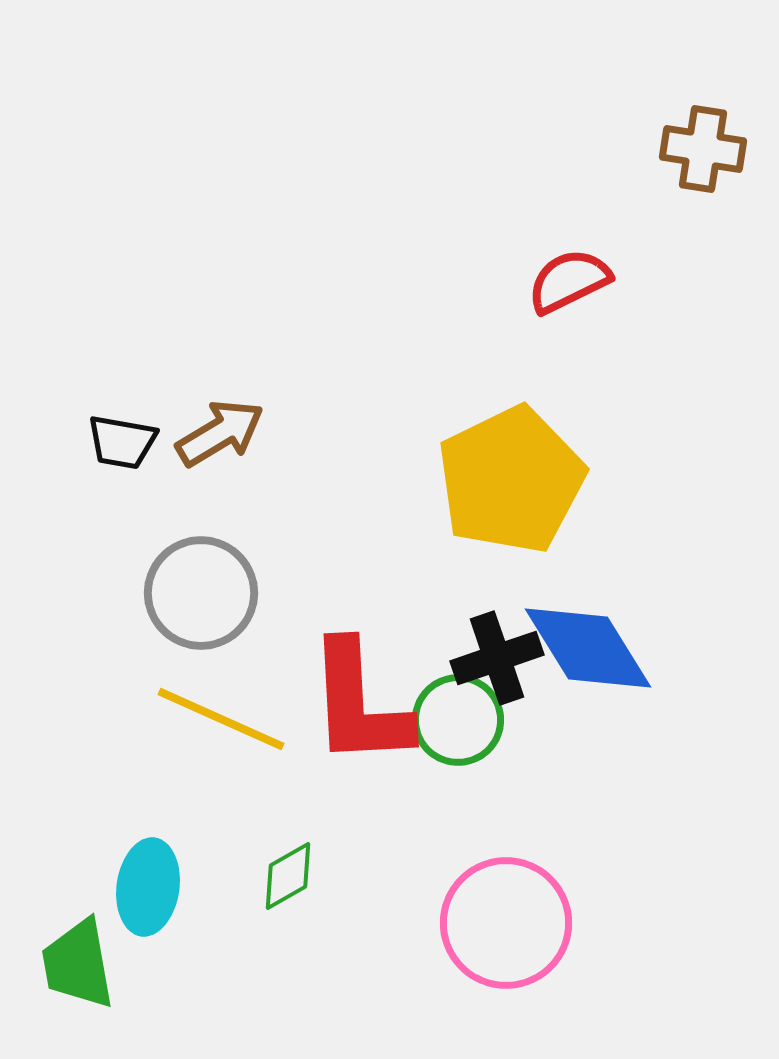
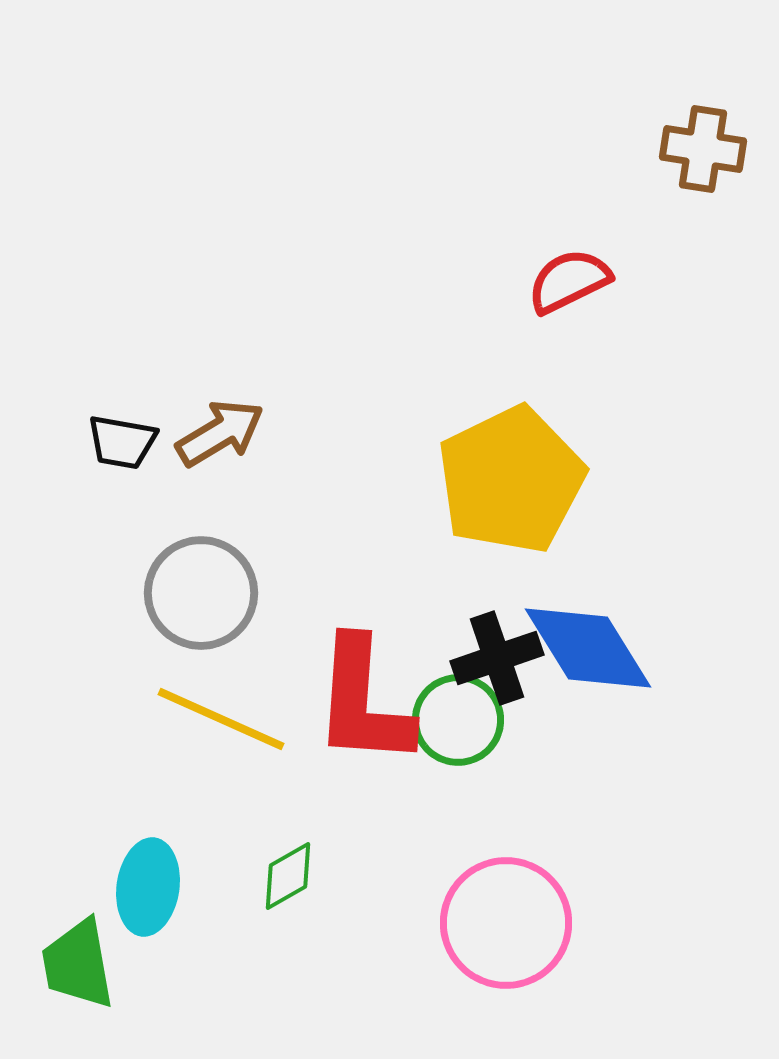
red L-shape: moved 4 px right, 2 px up; rotated 7 degrees clockwise
